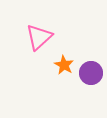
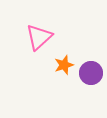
orange star: rotated 24 degrees clockwise
